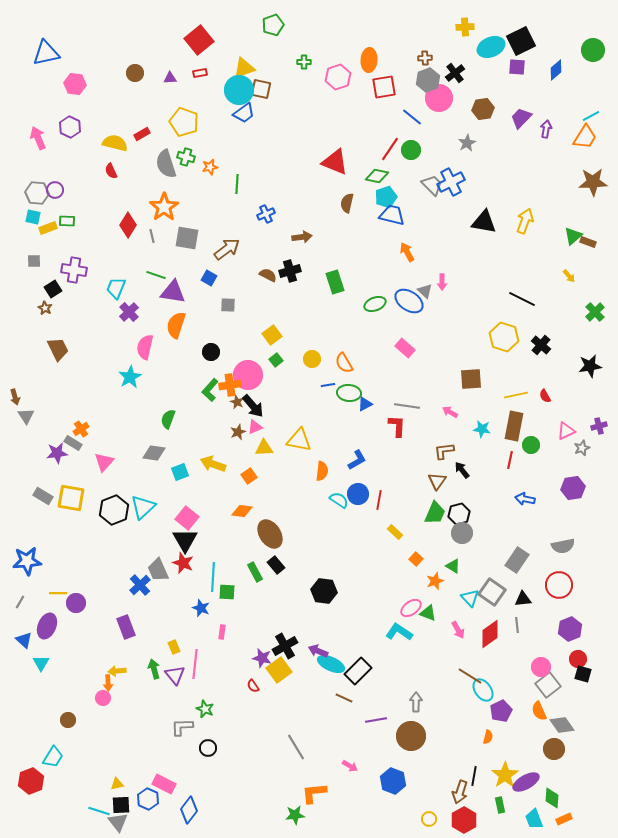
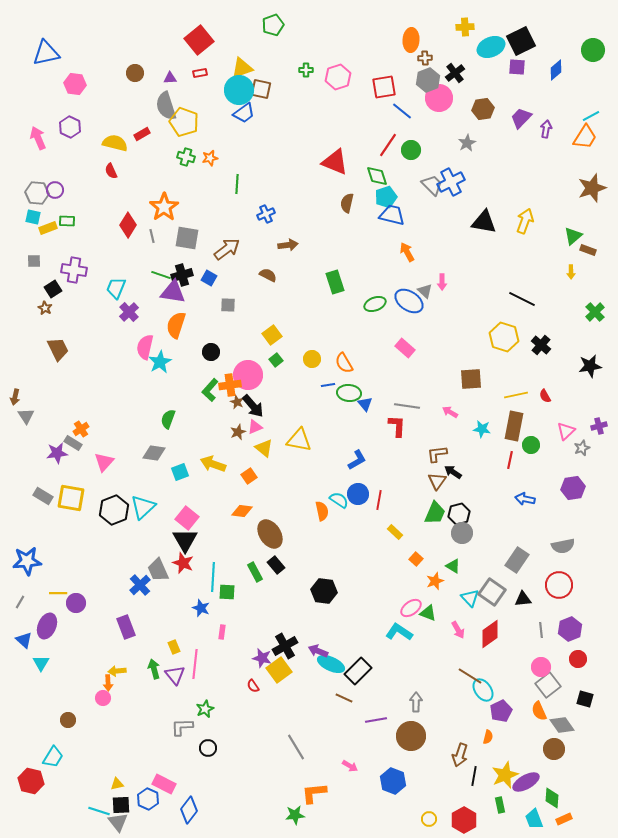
orange ellipse at (369, 60): moved 42 px right, 20 px up
green cross at (304, 62): moved 2 px right, 8 px down
yellow triangle at (244, 68): moved 2 px left
blue line at (412, 117): moved 10 px left, 6 px up
red line at (390, 149): moved 2 px left, 4 px up
gray semicircle at (166, 164): moved 58 px up
orange star at (210, 167): moved 9 px up
green diamond at (377, 176): rotated 60 degrees clockwise
brown star at (593, 182): moved 1 px left, 6 px down; rotated 16 degrees counterclockwise
brown arrow at (302, 237): moved 14 px left, 8 px down
brown rectangle at (588, 242): moved 8 px down
black cross at (290, 271): moved 108 px left, 4 px down
green line at (156, 275): moved 5 px right
yellow arrow at (569, 276): moved 2 px right, 4 px up; rotated 40 degrees clockwise
cyan star at (130, 377): moved 30 px right, 15 px up
brown arrow at (15, 397): rotated 28 degrees clockwise
blue triangle at (365, 404): rotated 42 degrees counterclockwise
pink triangle at (566, 431): rotated 18 degrees counterclockwise
yellow triangle at (264, 448): rotated 42 degrees clockwise
brown L-shape at (444, 451): moved 7 px left, 3 px down
black arrow at (462, 470): moved 9 px left, 2 px down; rotated 18 degrees counterclockwise
orange semicircle at (322, 471): moved 40 px down; rotated 18 degrees counterclockwise
gray line at (517, 625): moved 24 px right, 5 px down
black square at (583, 674): moved 2 px right, 25 px down
green star at (205, 709): rotated 24 degrees clockwise
yellow star at (505, 775): rotated 12 degrees clockwise
red hexagon at (31, 781): rotated 25 degrees counterclockwise
brown arrow at (460, 792): moved 37 px up
